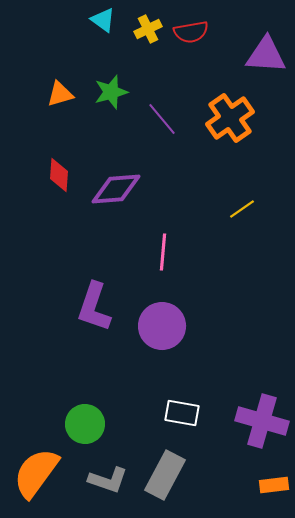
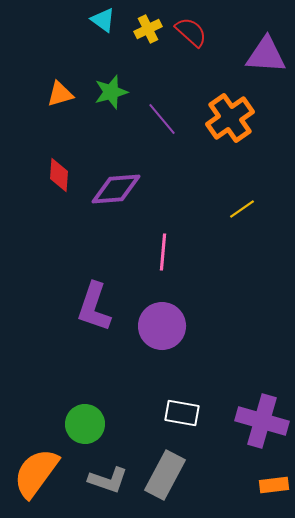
red semicircle: rotated 128 degrees counterclockwise
